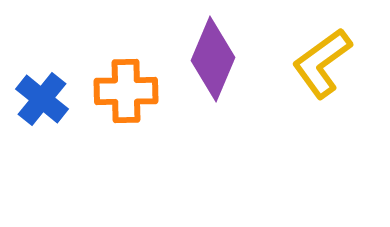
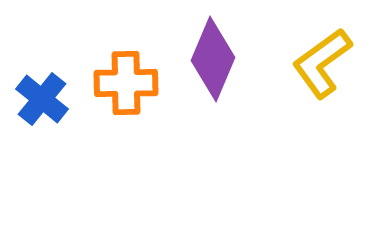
orange cross: moved 8 px up
